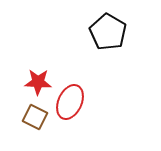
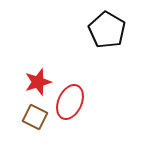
black pentagon: moved 1 px left, 2 px up
red star: rotated 20 degrees counterclockwise
